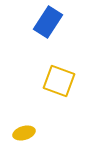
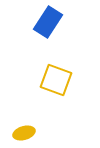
yellow square: moved 3 px left, 1 px up
